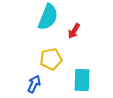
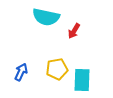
cyan semicircle: moved 2 px left; rotated 80 degrees clockwise
yellow pentagon: moved 6 px right, 10 px down
blue arrow: moved 13 px left, 12 px up
